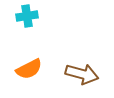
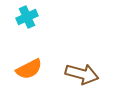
cyan cross: moved 1 px down; rotated 15 degrees counterclockwise
